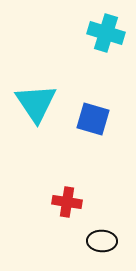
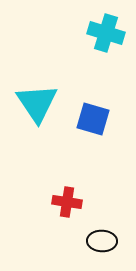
cyan triangle: moved 1 px right
